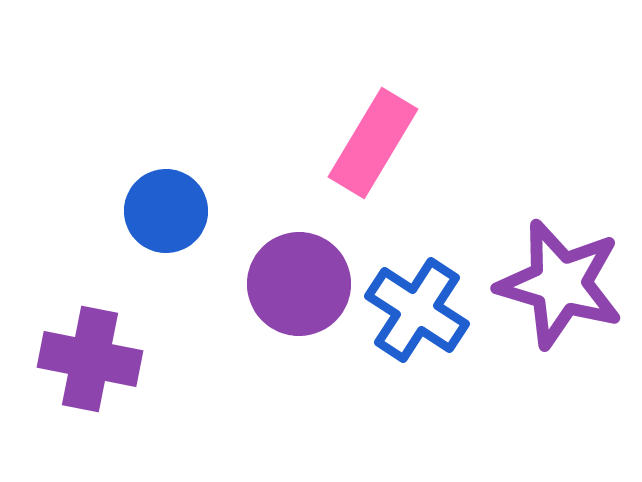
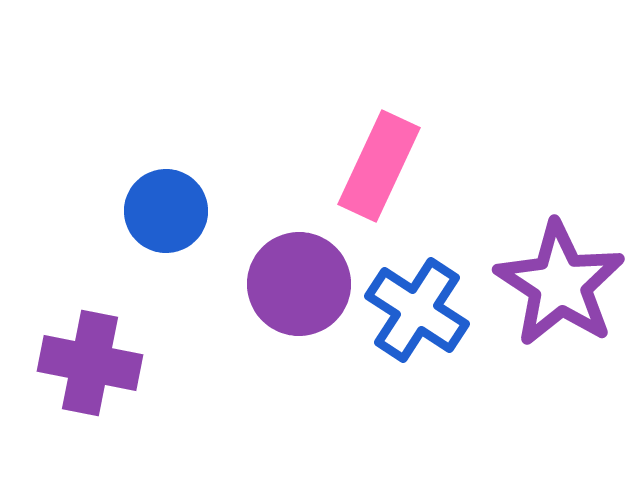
pink rectangle: moved 6 px right, 23 px down; rotated 6 degrees counterclockwise
purple star: rotated 17 degrees clockwise
purple cross: moved 4 px down
